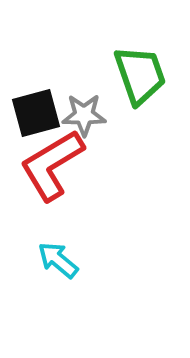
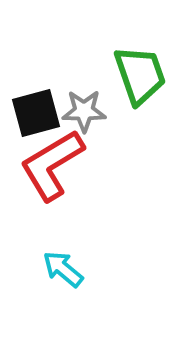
gray star: moved 4 px up
cyan arrow: moved 5 px right, 9 px down
